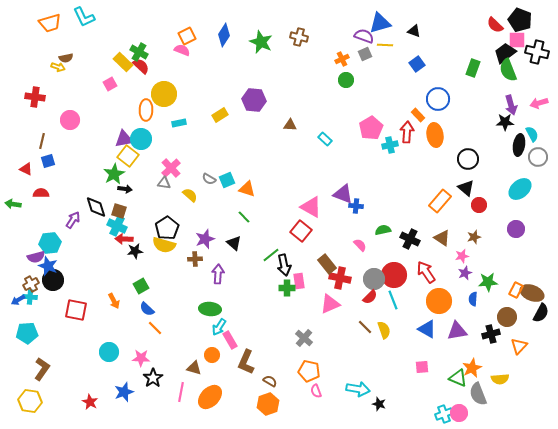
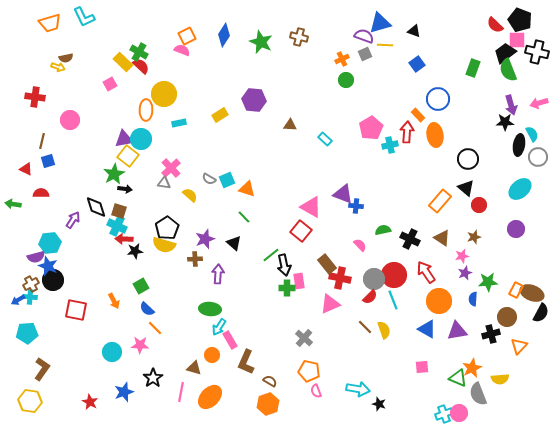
cyan circle at (109, 352): moved 3 px right
pink star at (141, 358): moved 1 px left, 13 px up
